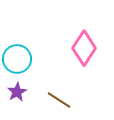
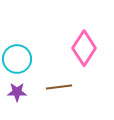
purple star: rotated 30 degrees clockwise
brown line: moved 13 px up; rotated 40 degrees counterclockwise
